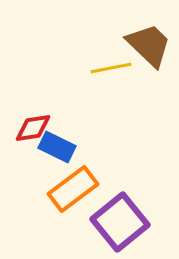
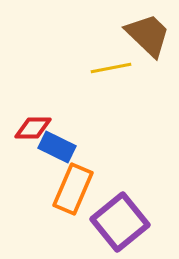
brown trapezoid: moved 1 px left, 10 px up
red diamond: rotated 9 degrees clockwise
orange rectangle: rotated 30 degrees counterclockwise
